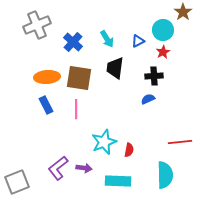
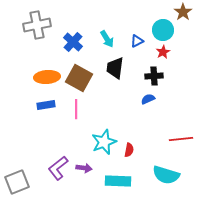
gray cross: rotated 12 degrees clockwise
blue triangle: moved 1 px left
brown square: rotated 20 degrees clockwise
blue rectangle: rotated 72 degrees counterclockwise
red line: moved 1 px right, 3 px up
cyan semicircle: moved 1 px right; rotated 108 degrees clockwise
